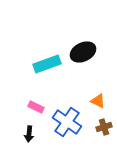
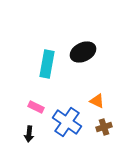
cyan rectangle: rotated 60 degrees counterclockwise
orange triangle: moved 1 px left
